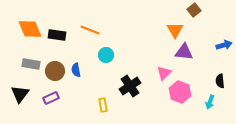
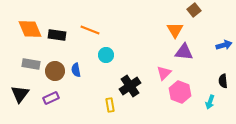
black semicircle: moved 3 px right
yellow rectangle: moved 7 px right
